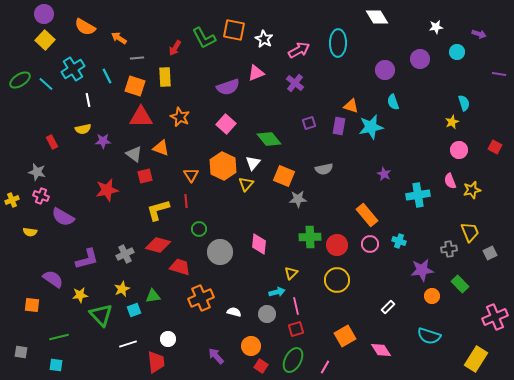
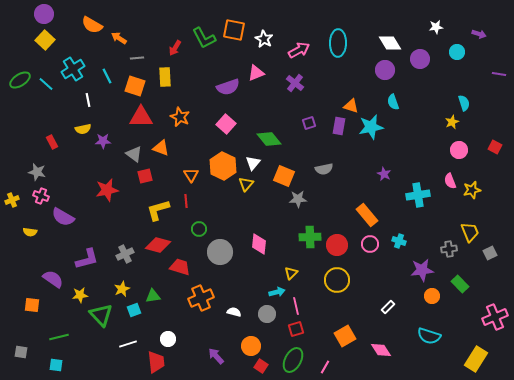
white diamond at (377, 17): moved 13 px right, 26 px down
orange semicircle at (85, 27): moved 7 px right, 2 px up
